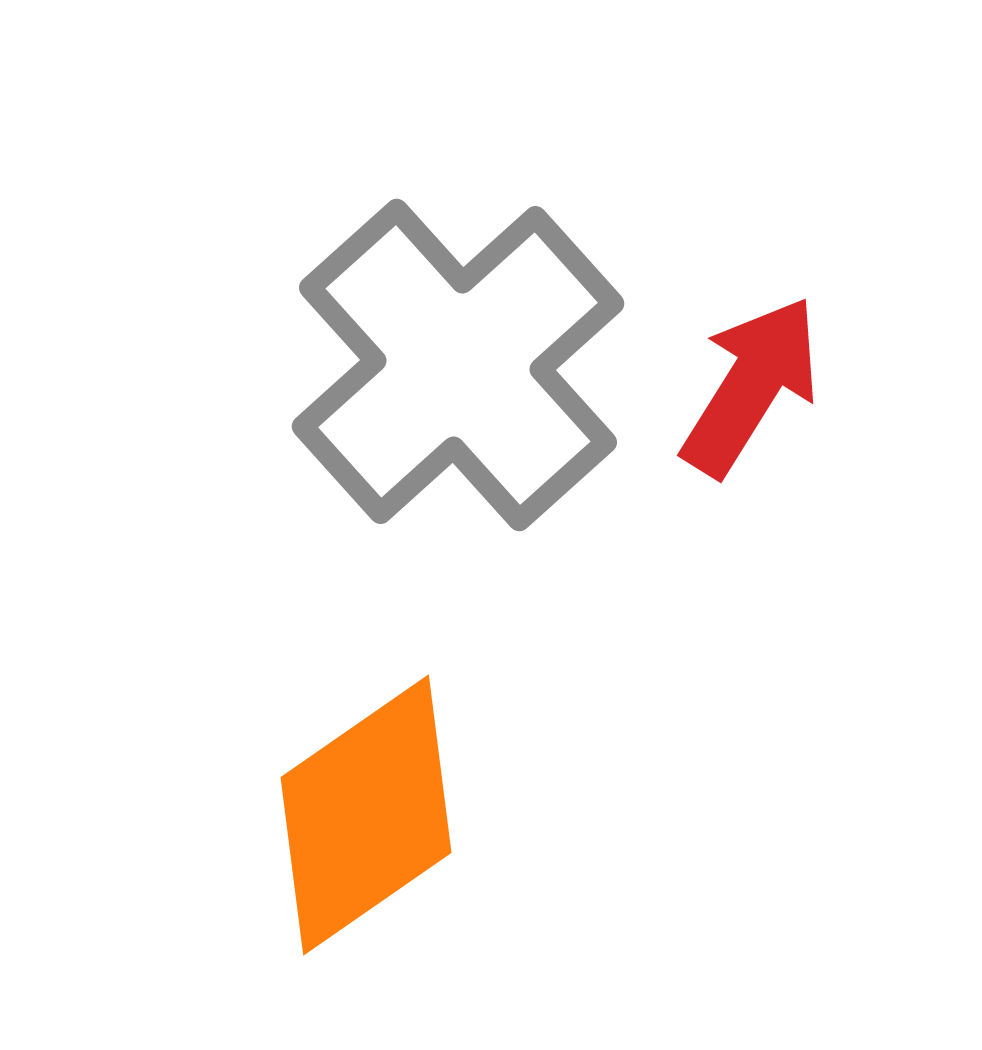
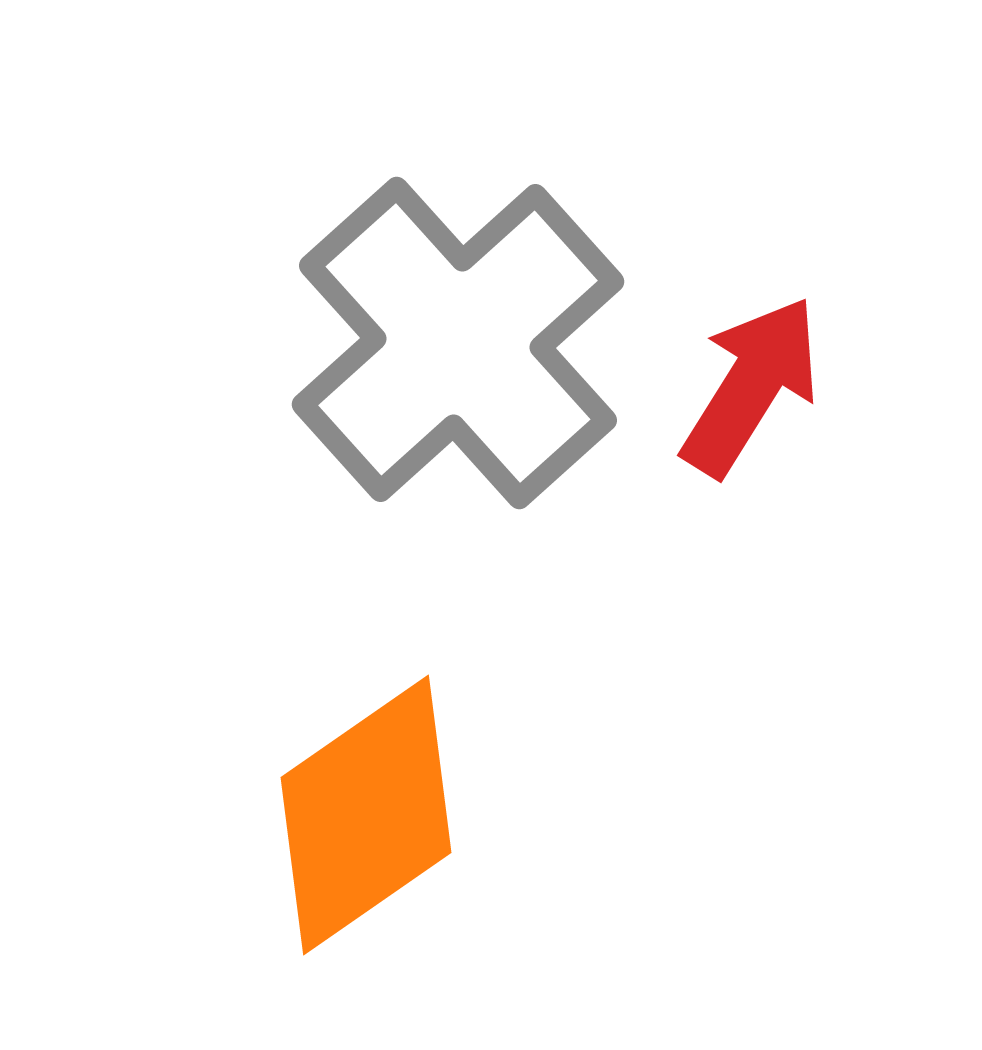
gray cross: moved 22 px up
